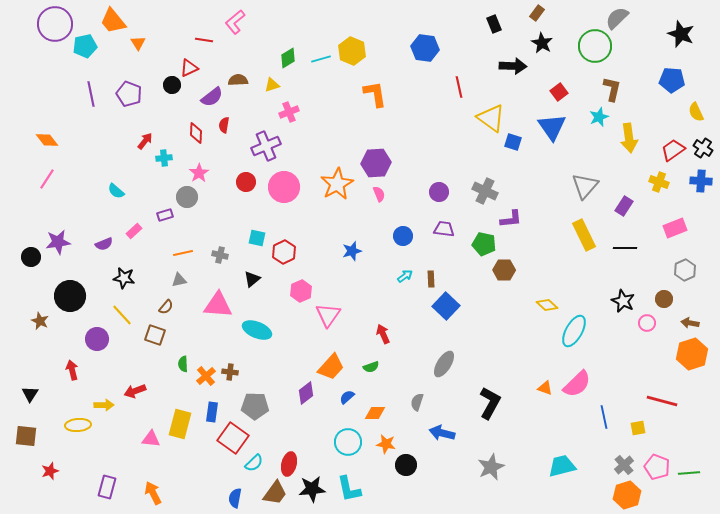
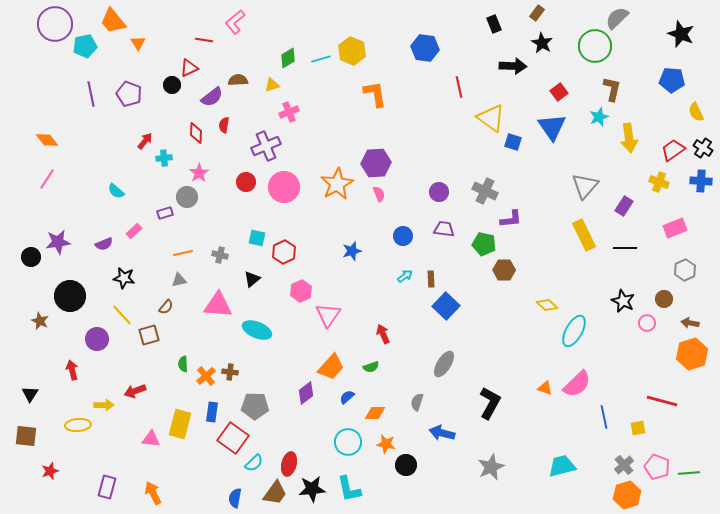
purple rectangle at (165, 215): moved 2 px up
brown square at (155, 335): moved 6 px left; rotated 35 degrees counterclockwise
